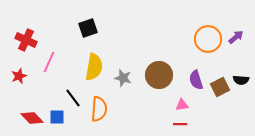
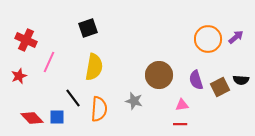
gray star: moved 11 px right, 23 px down
